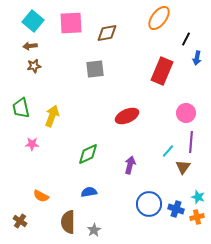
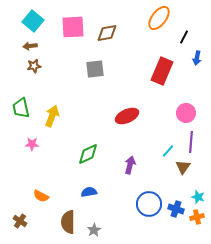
pink square: moved 2 px right, 4 px down
black line: moved 2 px left, 2 px up
